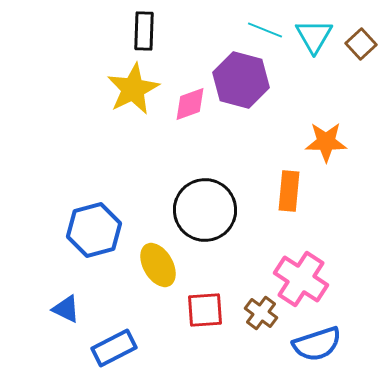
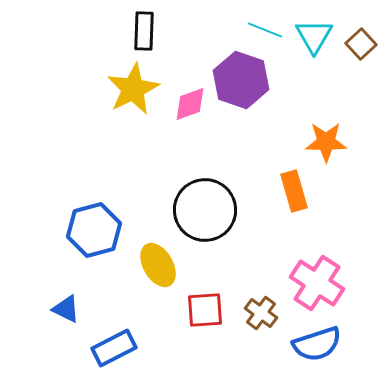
purple hexagon: rotated 4 degrees clockwise
orange rectangle: moved 5 px right; rotated 21 degrees counterclockwise
pink cross: moved 16 px right, 4 px down
